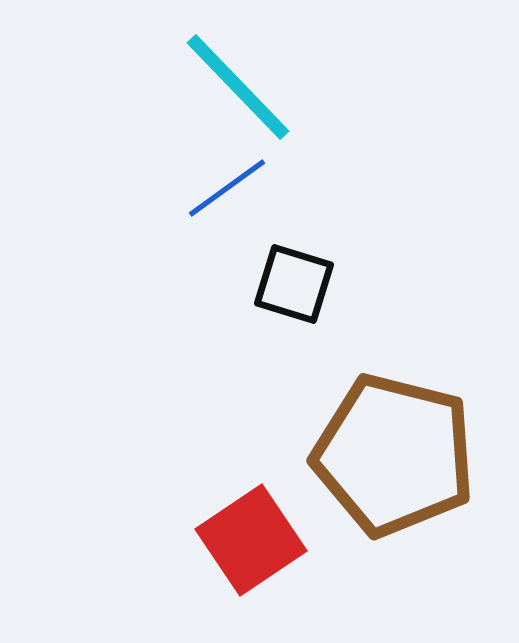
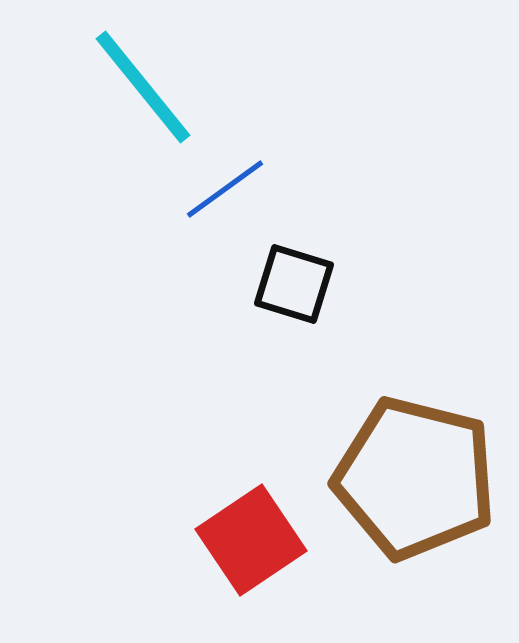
cyan line: moved 95 px left; rotated 5 degrees clockwise
blue line: moved 2 px left, 1 px down
brown pentagon: moved 21 px right, 23 px down
